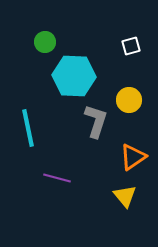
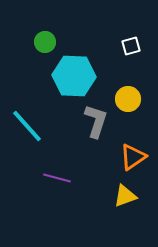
yellow circle: moved 1 px left, 1 px up
cyan line: moved 1 px left, 2 px up; rotated 30 degrees counterclockwise
yellow triangle: rotated 50 degrees clockwise
